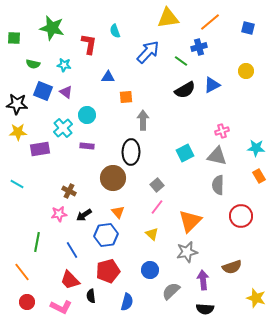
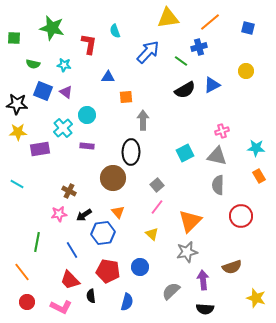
blue hexagon at (106, 235): moved 3 px left, 2 px up
blue circle at (150, 270): moved 10 px left, 3 px up
red pentagon at (108, 271): rotated 25 degrees clockwise
